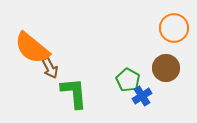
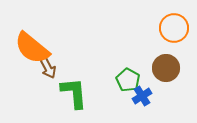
brown arrow: moved 2 px left
